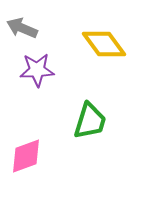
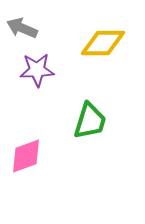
yellow diamond: moved 1 px left, 1 px up; rotated 54 degrees counterclockwise
